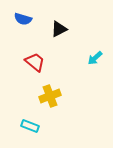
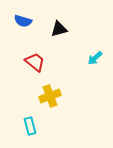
blue semicircle: moved 2 px down
black triangle: rotated 12 degrees clockwise
cyan rectangle: rotated 54 degrees clockwise
